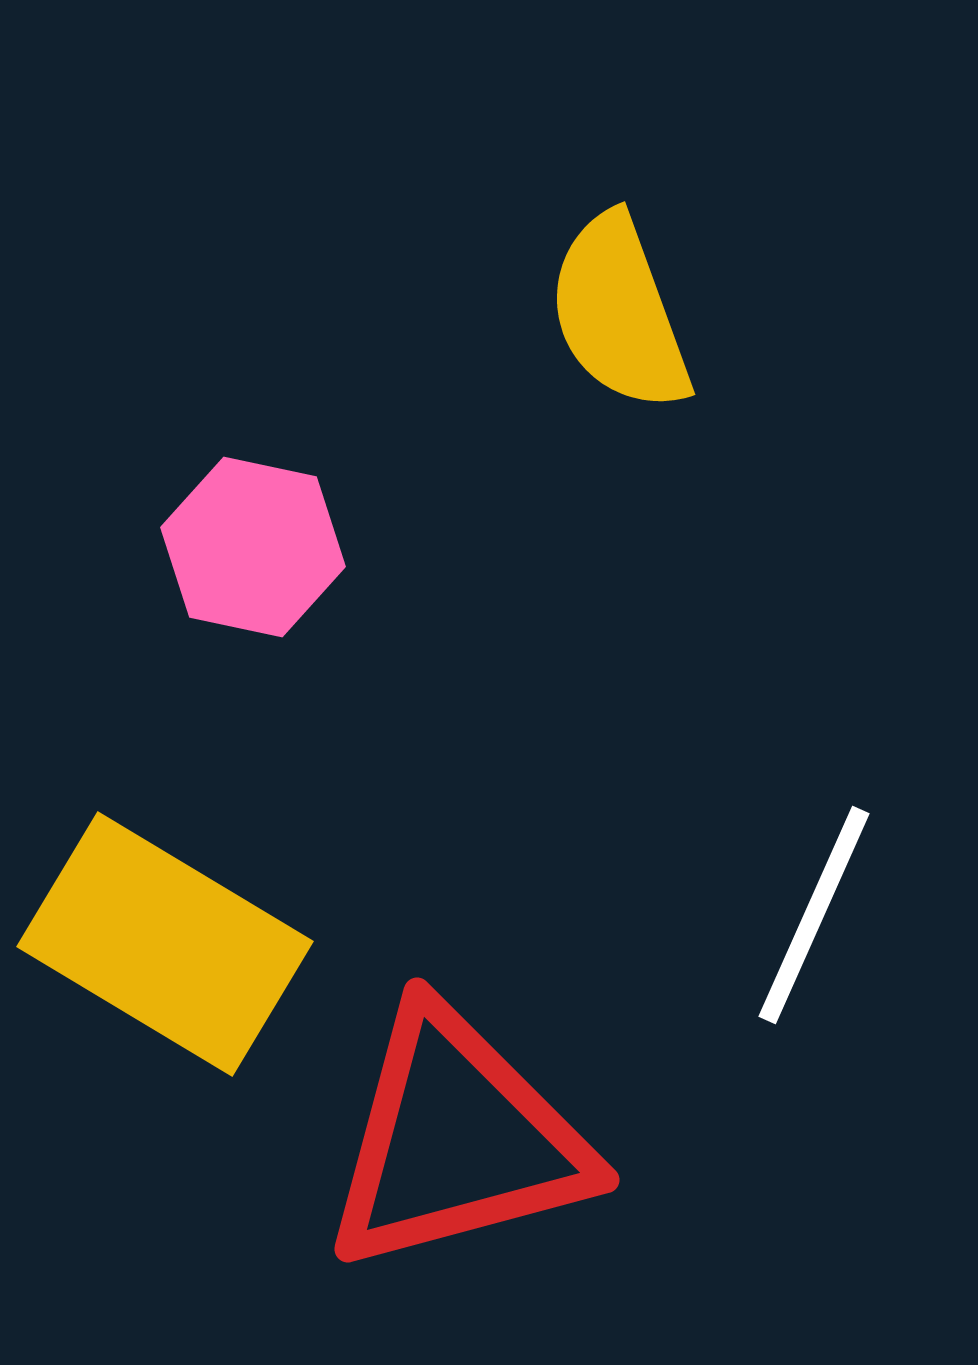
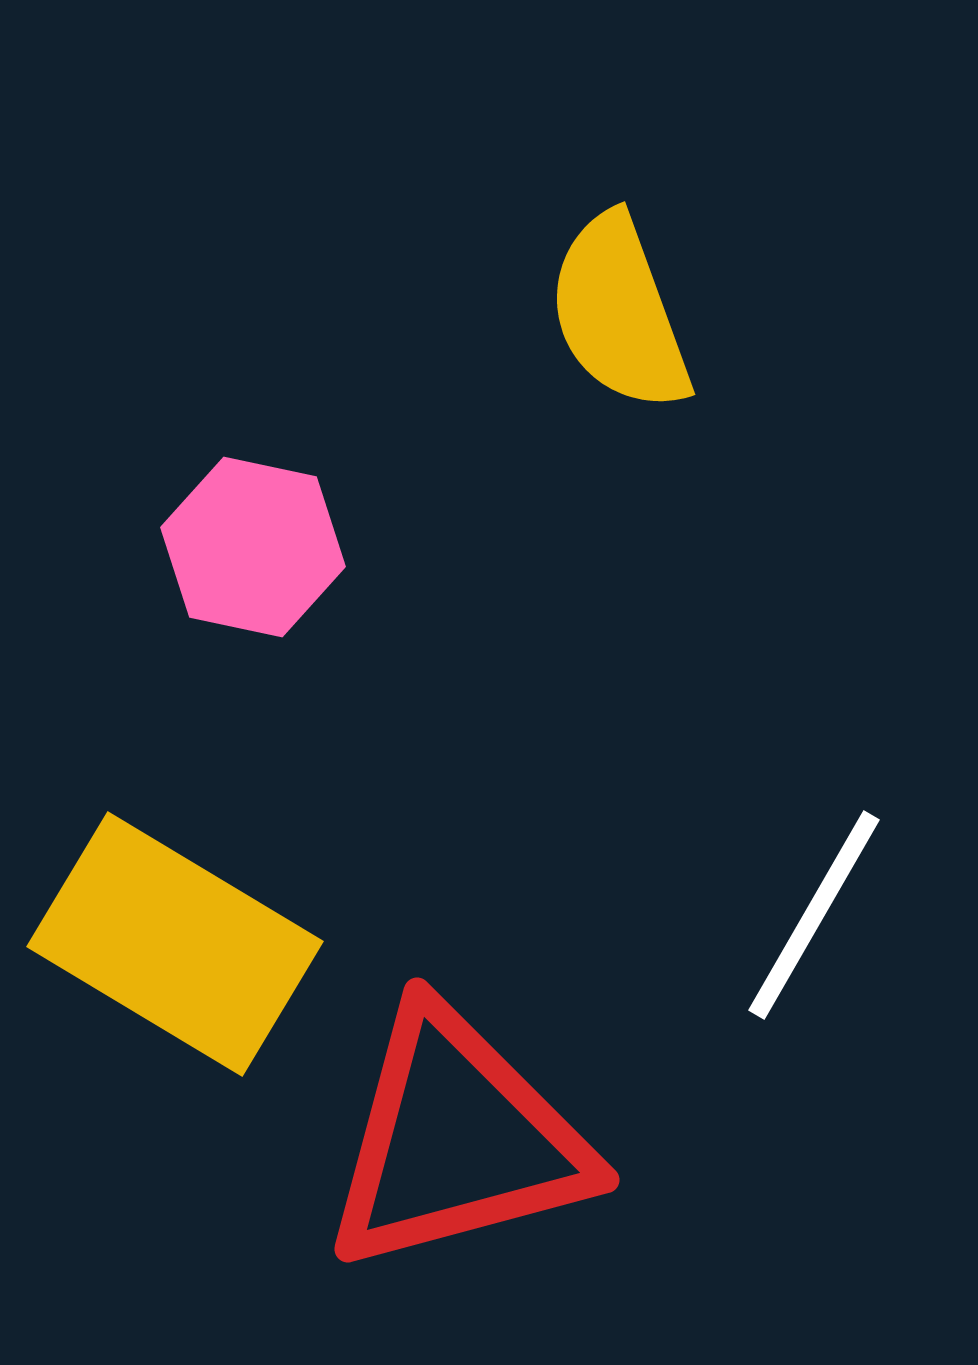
white line: rotated 6 degrees clockwise
yellow rectangle: moved 10 px right
